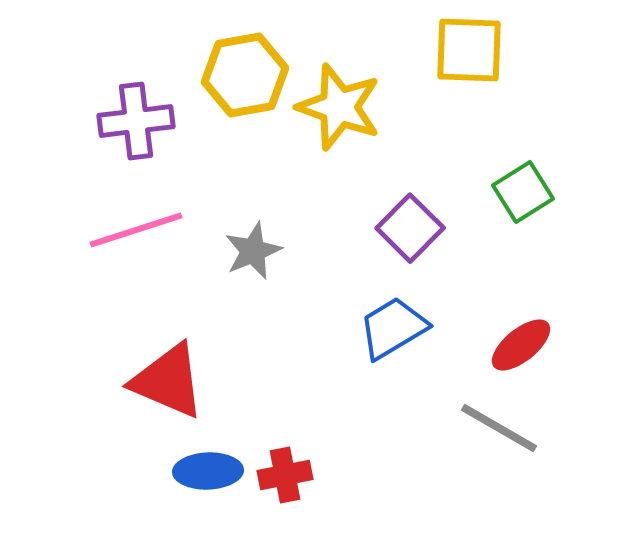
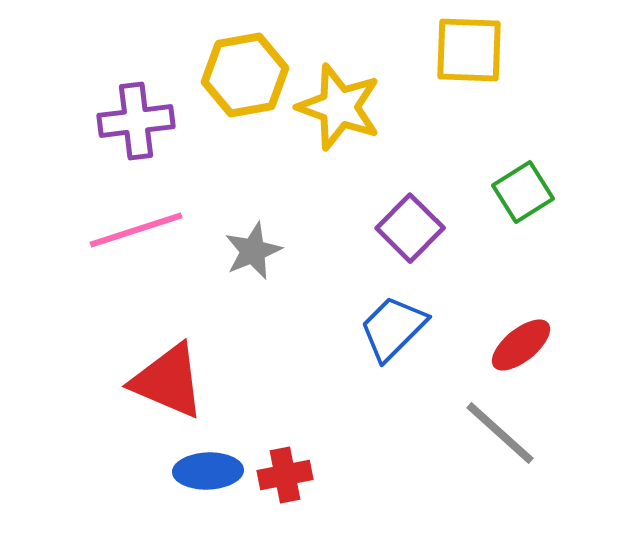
blue trapezoid: rotated 14 degrees counterclockwise
gray line: moved 1 px right, 5 px down; rotated 12 degrees clockwise
